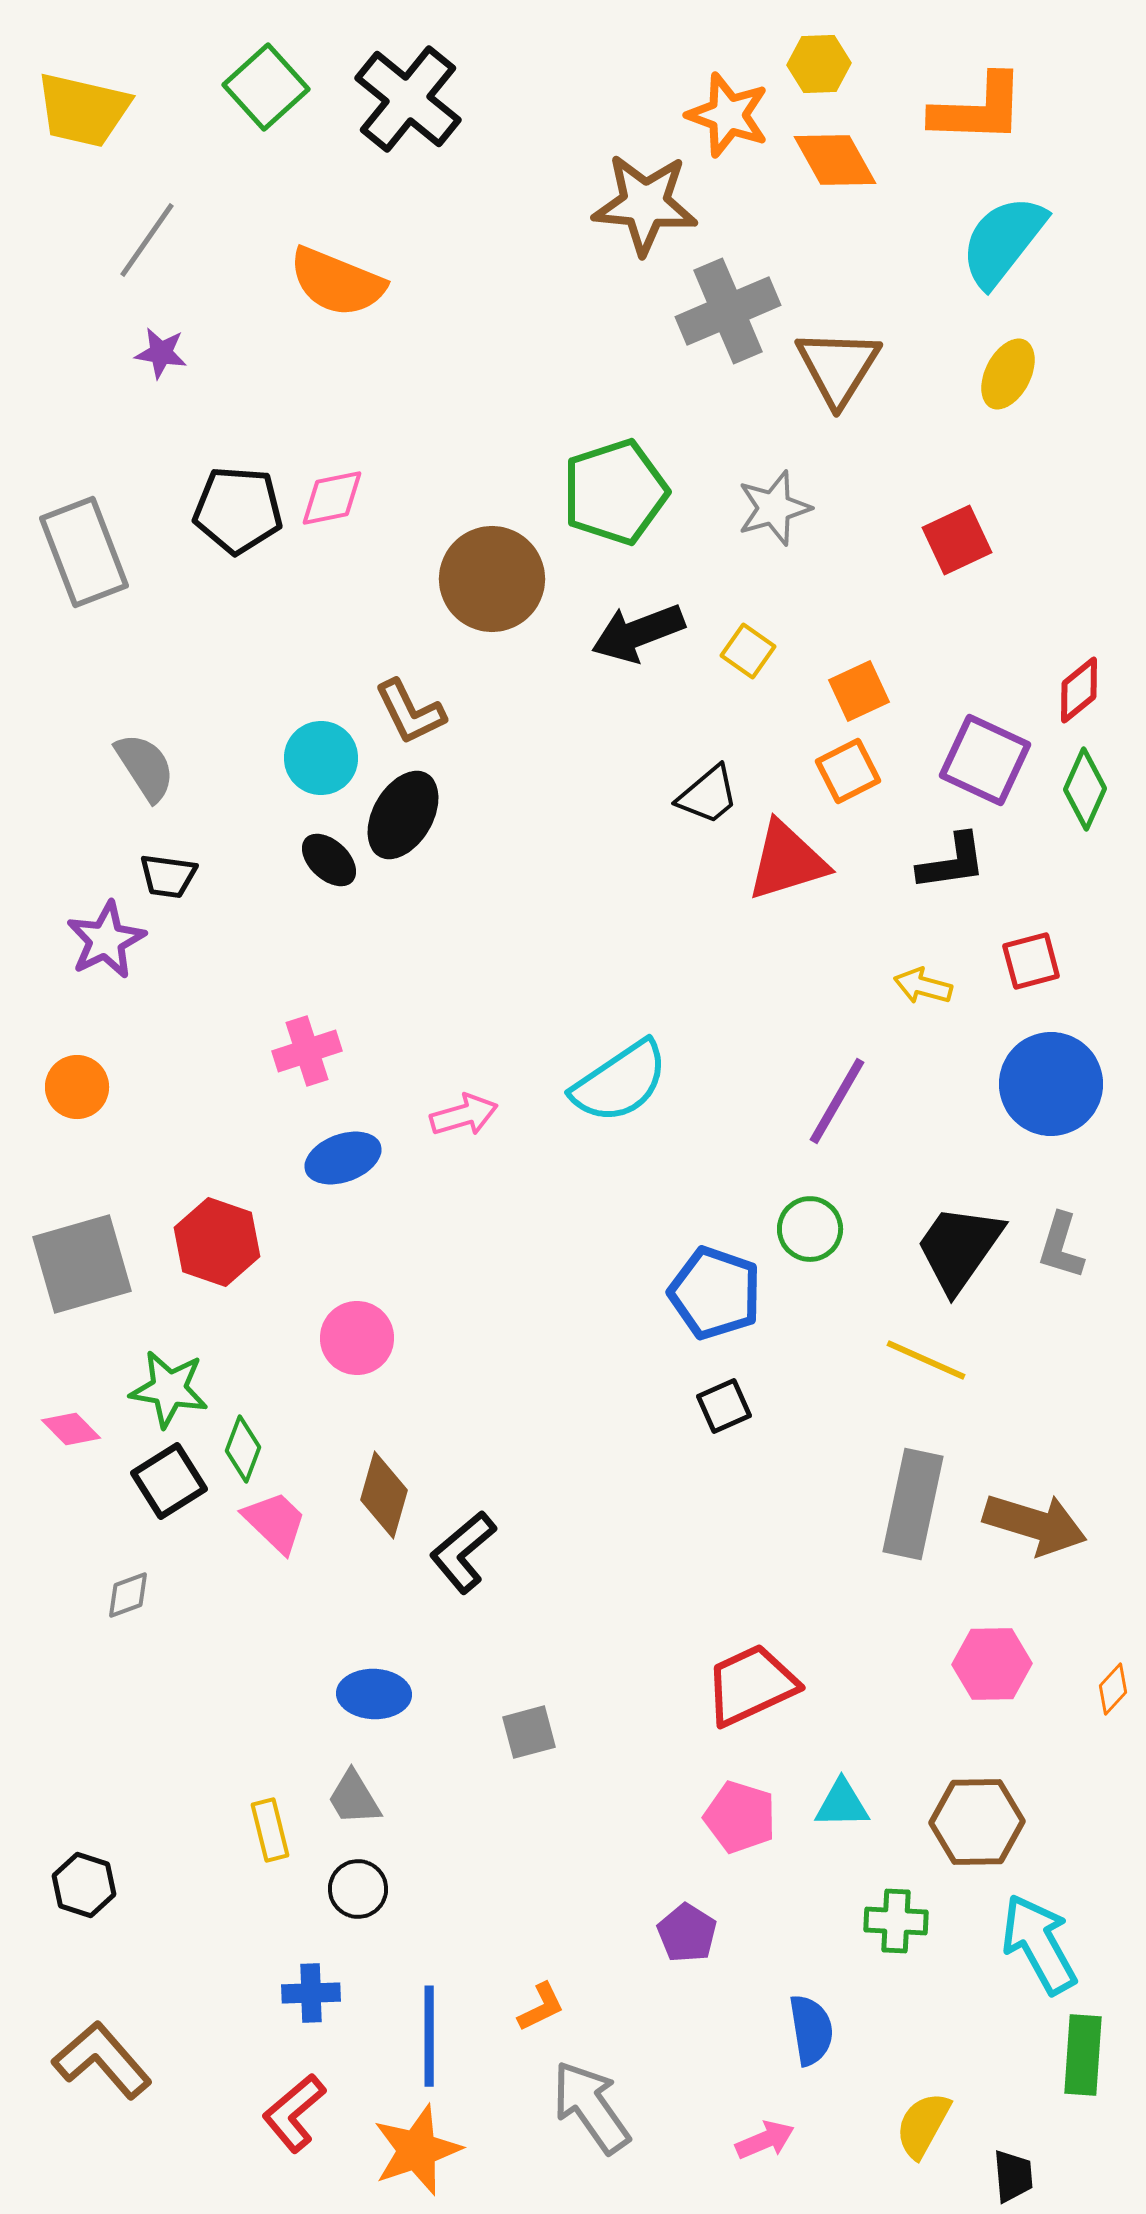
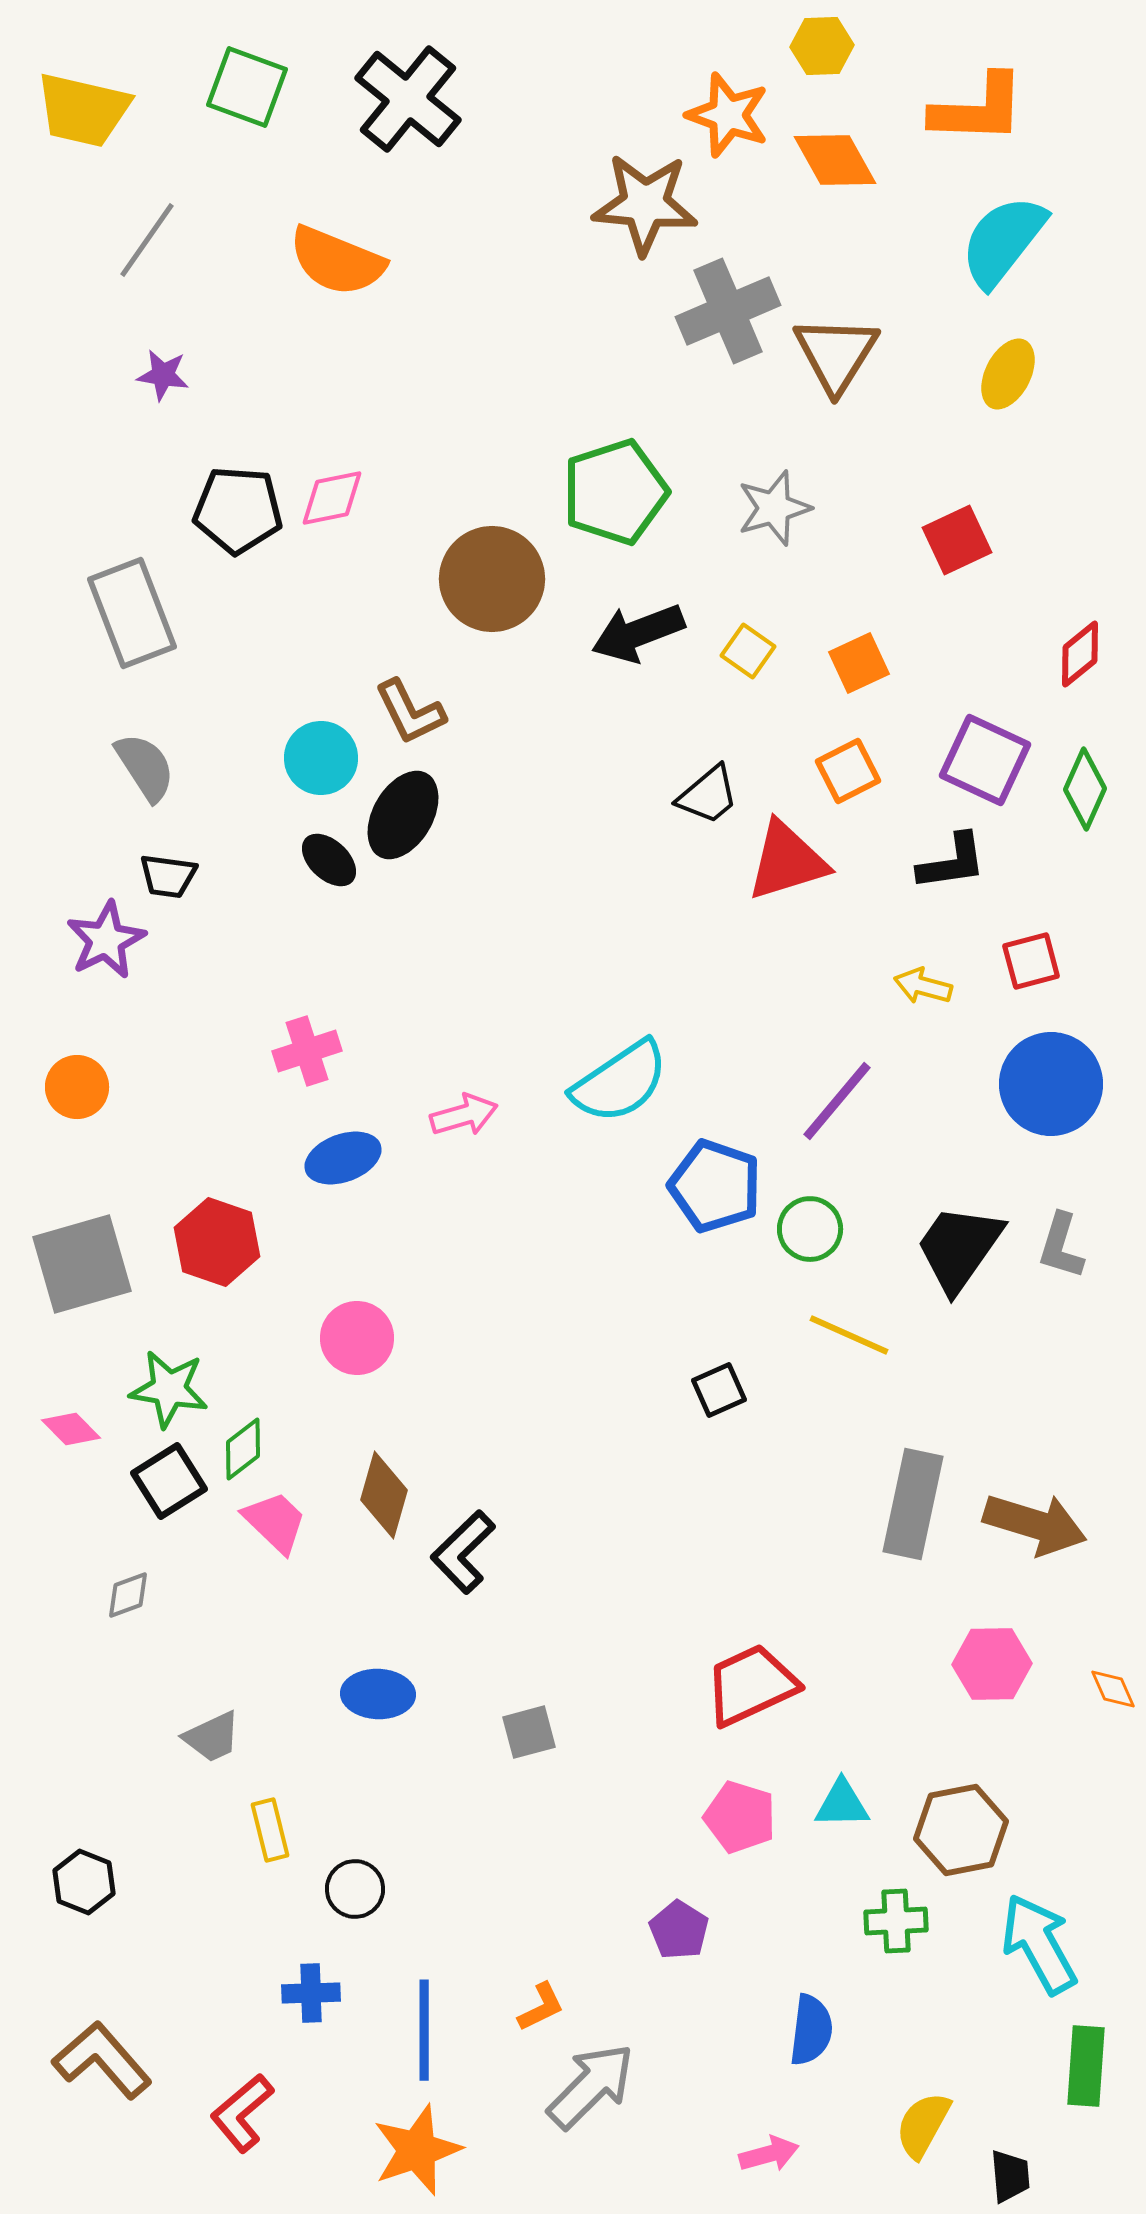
yellow hexagon at (819, 64): moved 3 px right, 18 px up
green square at (266, 87): moved 19 px left; rotated 28 degrees counterclockwise
orange semicircle at (337, 282): moved 21 px up
purple star at (161, 353): moved 2 px right, 22 px down
brown triangle at (838, 367): moved 2 px left, 13 px up
gray rectangle at (84, 552): moved 48 px right, 61 px down
red diamond at (1079, 690): moved 1 px right, 36 px up
orange square at (859, 691): moved 28 px up
purple line at (837, 1101): rotated 10 degrees clockwise
blue pentagon at (715, 1293): moved 107 px up
yellow line at (926, 1360): moved 77 px left, 25 px up
black square at (724, 1406): moved 5 px left, 16 px up
green diamond at (243, 1449): rotated 32 degrees clockwise
black L-shape at (463, 1552): rotated 4 degrees counterclockwise
orange diamond at (1113, 1689): rotated 66 degrees counterclockwise
blue ellipse at (374, 1694): moved 4 px right
gray trapezoid at (354, 1798): moved 142 px left, 61 px up; rotated 84 degrees counterclockwise
brown hexagon at (977, 1822): moved 16 px left, 8 px down; rotated 10 degrees counterclockwise
black hexagon at (84, 1885): moved 3 px up; rotated 4 degrees clockwise
black circle at (358, 1889): moved 3 px left
green cross at (896, 1921): rotated 6 degrees counterclockwise
purple pentagon at (687, 1933): moved 8 px left, 3 px up
blue semicircle at (811, 2030): rotated 16 degrees clockwise
blue line at (429, 2036): moved 5 px left, 6 px up
green rectangle at (1083, 2055): moved 3 px right, 11 px down
gray arrow at (591, 2107): moved 21 px up; rotated 80 degrees clockwise
red L-shape at (294, 2113): moved 52 px left
pink arrow at (765, 2140): moved 4 px right, 14 px down; rotated 8 degrees clockwise
black trapezoid at (1013, 2176): moved 3 px left
